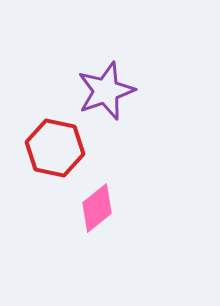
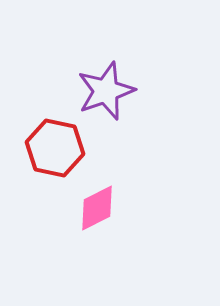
pink diamond: rotated 12 degrees clockwise
